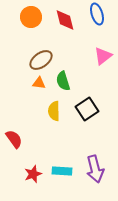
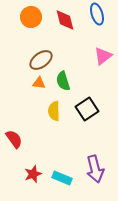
cyan rectangle: moved 7 px down; rotated 18 degrees clockwise
